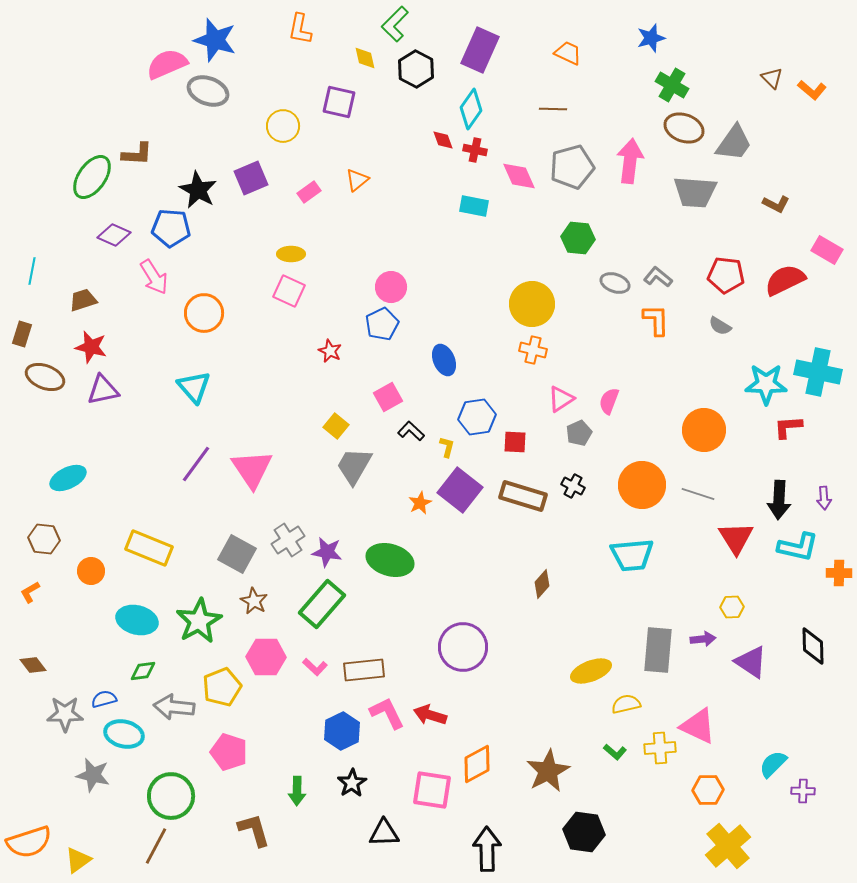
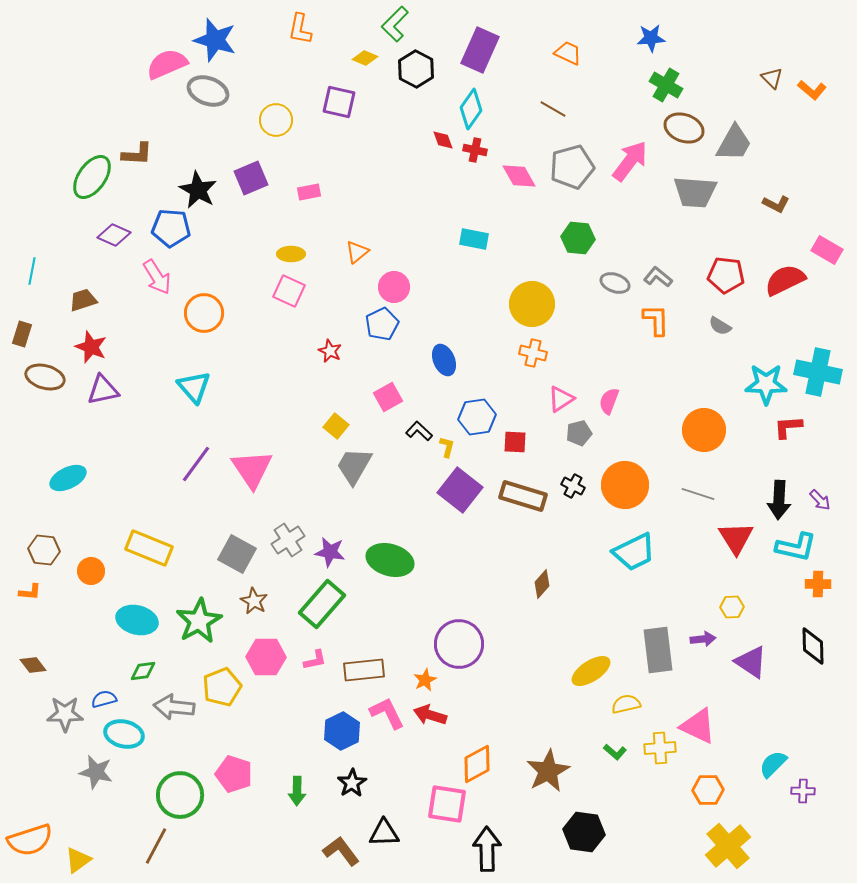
blue star at (651, 38): rotated 12 degrees clockwise
yellow diamond at (365, 58): rotated 55 degrees counterclockwise
green cross at (672, 85): moved 6 px left
brown line at (553, 109): rotated 28 degrees clockwise
yellow circle at (283, 126): moved 7 px left, 6 px up
gray trapezoid at (734, 143): rotated 6 degrees counterclockwise
pink arrow at (630, 161): rotated 30 degrees clockwise
pink diamond at (519, 176): rotated 6 degrees counterclockwise
orange triangle at (357, 180): moved 72 px down
pink rectangle at (309, 192): rotated 25 degrees clockwise
cyan rectangle at (474, 206): moved 33 px down
pink arrow at (154, 277): moved 3 px right
pink circle at (391, 287): moved 3 px right
red star at (91, 347): rotated 8 degrees clockwise
orange cross at (533, 350): moved 3 px down
brown ellipse at (45, 377): rotated 6 degrees counterclockwise
black L-shape at (411, 431): moved 8 px right
gray pentagon at (579, 433): rotated 10 degrees clockwise
orange circle at (642, 485): moved 17 px left
purple arrow at (824, 498): moved 4 px left, 2 px down; rotated 40 degrees counterclockwise
orange star at (420, 503): moved 5 px right, 177 px down
brown hexagon at (44, 539): moved 11 px down
cyan L-shape at (798, 547): moved 2 px left
purple star at (327, 552): moved 3 px right
cyan trapezoid at (632, 555): moved 2 px right, 3 px up; rotated 21 degrees counterclockwise
orange cross at (839, 573): moved 21 px left, 11 px down
orange L-shape at (30, 592): rotated 145 degrees counterclockwise
purple circle at (463, 647): moved 4 px left, 3 px up
gray rectangle at (658, 650): rotated 12 degrees counterclockwise
pink L-shape at (315, 667): moved 7 px up; rotated 55 degrees counterclockwise
yellow ellipse at (591, 671): rotated 12 degrees counterclockwise
pink pentagon at (229, 752): moved 5 px right, 22 px down
gray star at (93, 775): moved 3 px right, 3 px up
pink square at (432, 790): moved 15 px right, 14 px down
green circle at (171, 796): moved 9 px right, 1 px up
brown L-shape at (254, 830): moved 87 px right, 21 px down; rotated 21 degrees counterclockwise
orange semicircle at (29, 842): moved 1 px right, 2 px up
